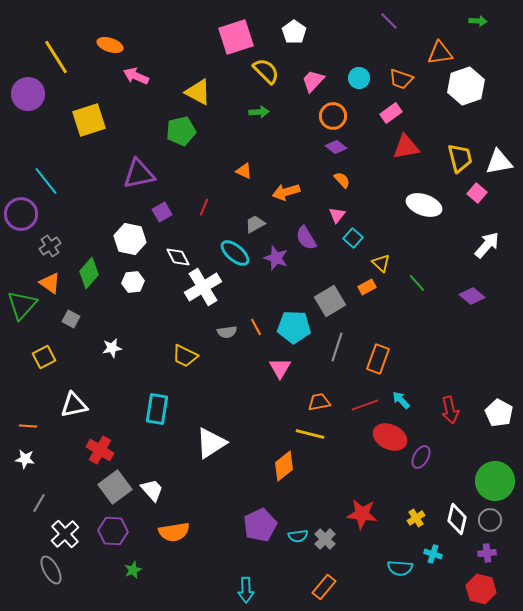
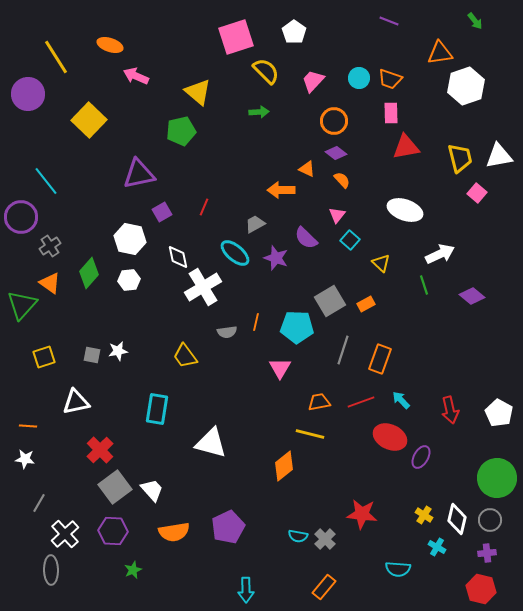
purple line at (389, 21): rotated 24 degrees counterclockwise
green arrow at (478, 21): moved 3 px left; rotated 48 degrees clockwise
orange trapezoid at (401, 79): moved 11 px left
yellow triangle at (198, 92): rotated 12 degrees clockwise
pink rectangle at (391, 113): rotated 55 degrees counterclockwise
orange circle at (333, 116): moved 1 px right, 5 px down
yellow square at (89, 120): rotated 28 degrees counterclockwise
purple diamond at (336, 147): moved 6 px down
white triangle at (499, 162): moved 6 px up
orange triangle at (244, 171): moved 63 px right, 2 px up
orange arrow at (286, 192): moved 5 px left, 2 px up; rotated 16 degrees clockwise
white ellipse at (424, 205): moved 19 px left, 5 px down
purple circle at (21, 214): moved 3 px down
purple semicircle at (306, 238): rotated 15 degrees counterclockwise
cyan square at (353, 238): moved 3 px left, 2 px down
white arrow at (487, 245): moved 47 px left, 9 px down; rotated 24 degrees clockwise
white diamond at (178, 257): rotated 15 degrees clockwise
white hexagon at (133, 282): moved 4 px left, 2 px up
green line at (417, 283): moved 7 px right, 2 px down; rotated 24 degrees clockwise
orange rectangle at (367, 287): moved 1 px left, 17 px down
gray square at (71, 319): moved 21 px right, 36 px down; rotated 18 degrees counterclockwise
orange line at (256, 327): moved 5 px up; rotated 42 degrees clockwise
cyan pentagon at (294, 327): moved 3 px right
gray line at (337, 347): moved 6 px right, 3 px down
white star at (112, 348): moved 6 px right, 3 px down
yellow trapezoid at (185, 356): rotated 28 degrees clockwise
yellow square at (44, 357): rotated 10 degrees clockwise
orange rectangle at (378, 359): moved 2 px right
white triangle at (74, 405): moved 2 px right, 3 px up
red line at (365, 405): moved 4 px left, 3 px up
white triangle at (211, 443): rotated 48 degrees clockwise
red cross at (100, 450): rotated 16 degrees clockwise
green circle at (495, 481): moved 2 px right, 3 px up
yellow cross at (416, 518): moved 8 px right, 3 px up; rotated 24 degrees counterclockwise
purple pentagon at (260, 525): moved 32 px left, 2 px down
cyan semicircle at (298, 536): rotated 18 degrees clockwise
cyan cross at (433, 554): moved 4 px right, 7 px up; rotated 12 degrees clockwise
cyan semicircle at (400, 568): moved 2 px left, 1 px down
gray ellipse at (51, 570): rotated 28 degrees clockwise
